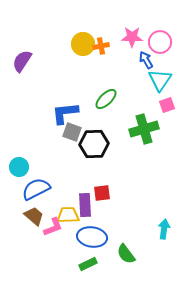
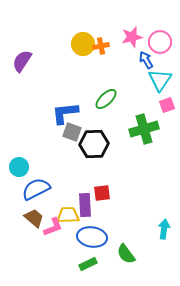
pink star: rotated 15 degrees counterclockwise
brown trapezoid: moved 2 px down
